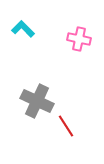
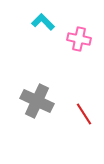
cyan L-shape: moved 20 px right, 7 px up
red line: moved 18 px right, 12 px up
